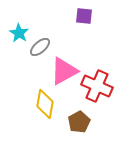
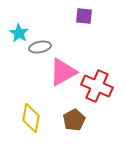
gray ellipse: rotated 30 degrees clockwise
pink triangle: moved 1 px left, 1 px down
yellow diamond: moved 14 px left, 14 px down
brown pentagon: moved 5 px left, 2 px up
